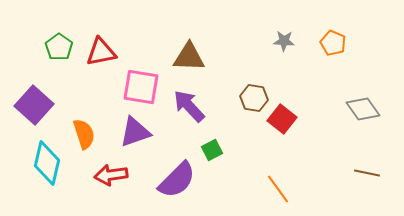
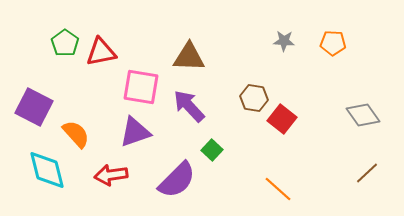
orange pentagon: rotated 20 degrees counterclockwise
green pentagon: moved 6 px right, 4 px up
purple square: moved 2 px down; rotated 15 degrees counterclockwise
gray diamond: moved 6 px down
orange semicircle: moved 8 px left; rotated 24 degrees counterclockwise
green square: rotated 20 degrees counterclockwise
cyan diamond: moved 7 px down; rotated 27 degrees counterclockwise
brown line: rotated 55 degrees counterclockwise
orange line: rotated 12 degrees counterclockwise
